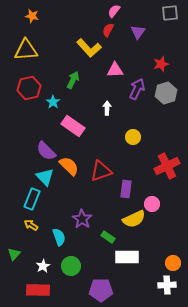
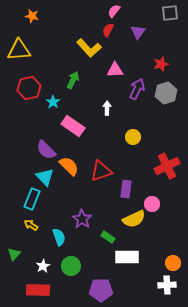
yellow triangle: moved 7 px left
purple semicircle: moved 1 px up
